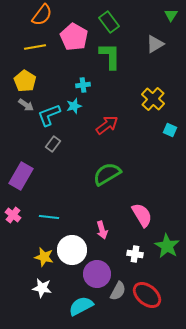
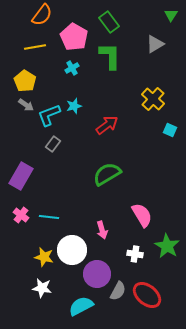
cyan cross: moved 11 px left, 17 px up; rotated 24 degrees counterclockwise
pink cross: moved 8 px right
